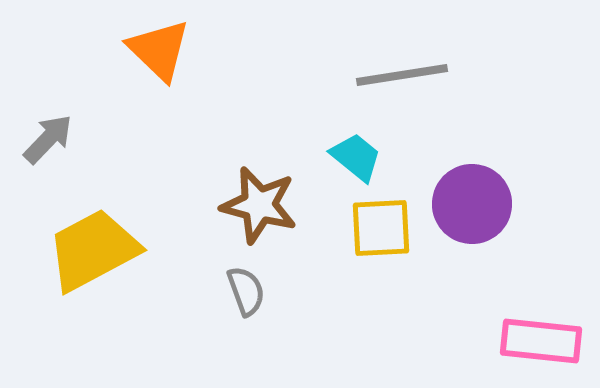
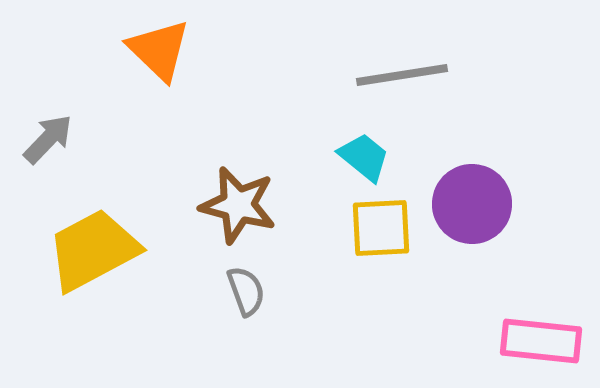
cyan trapezoid: moved 8 px right
brown star: moved 21 px left
